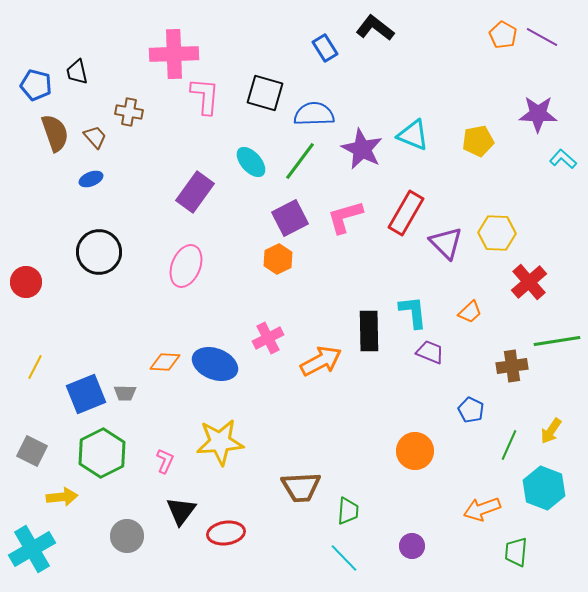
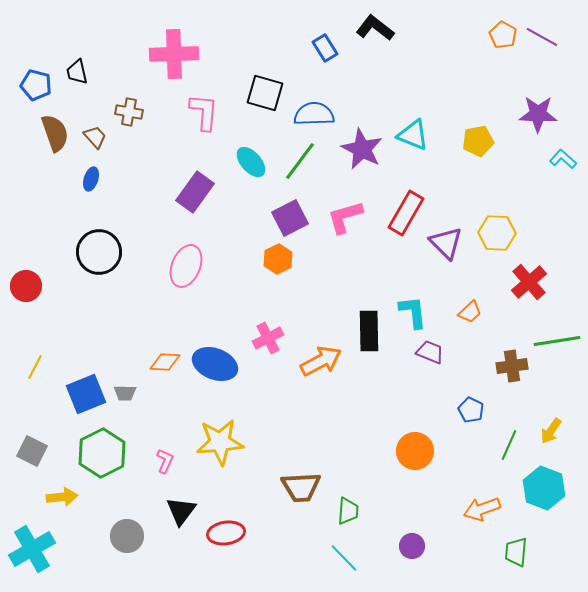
pink L-shape at (205, 96): moved 1 px left, 16 px down
blue ellipse at (91, 179): rotated 50 degrees counterclockwise
red circle at (26, 282): moved 4 px down
